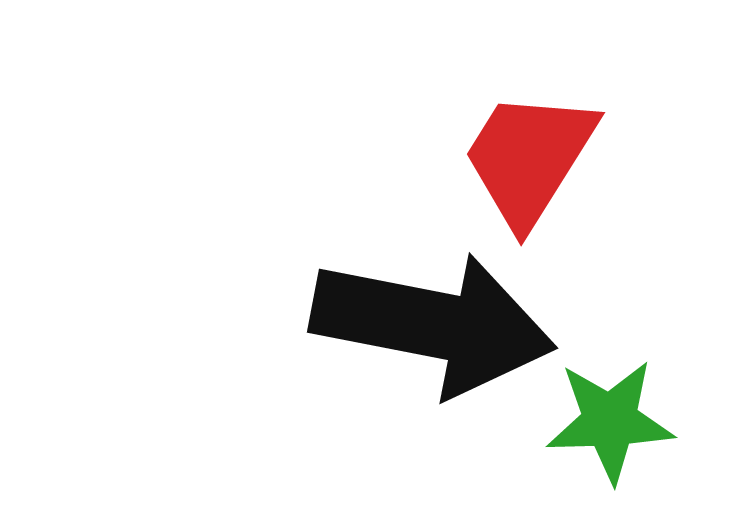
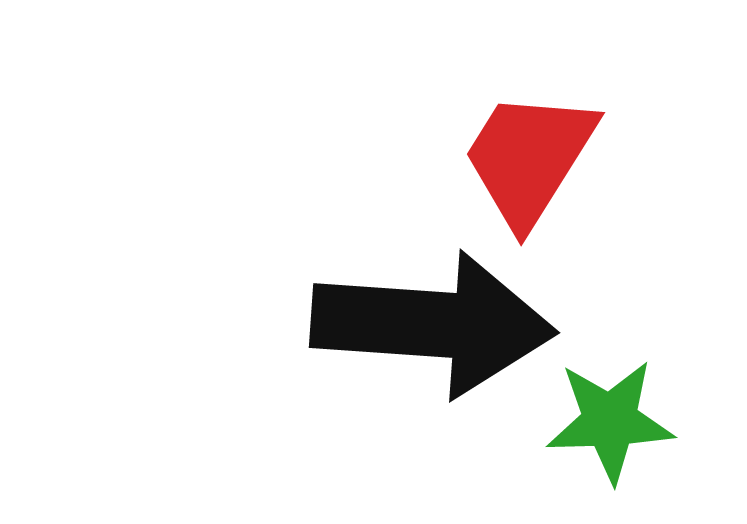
black arrow: rotated 7 degrees counterclockwise
